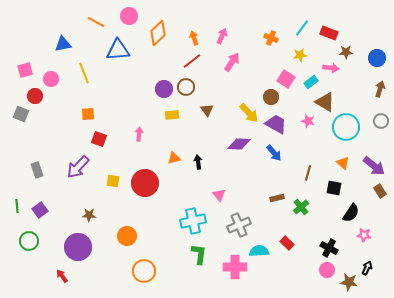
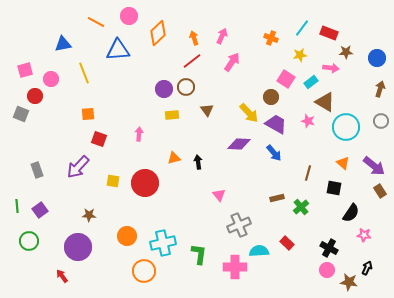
cyan cross at (193, 221): moved 30 px left, 22 px down
